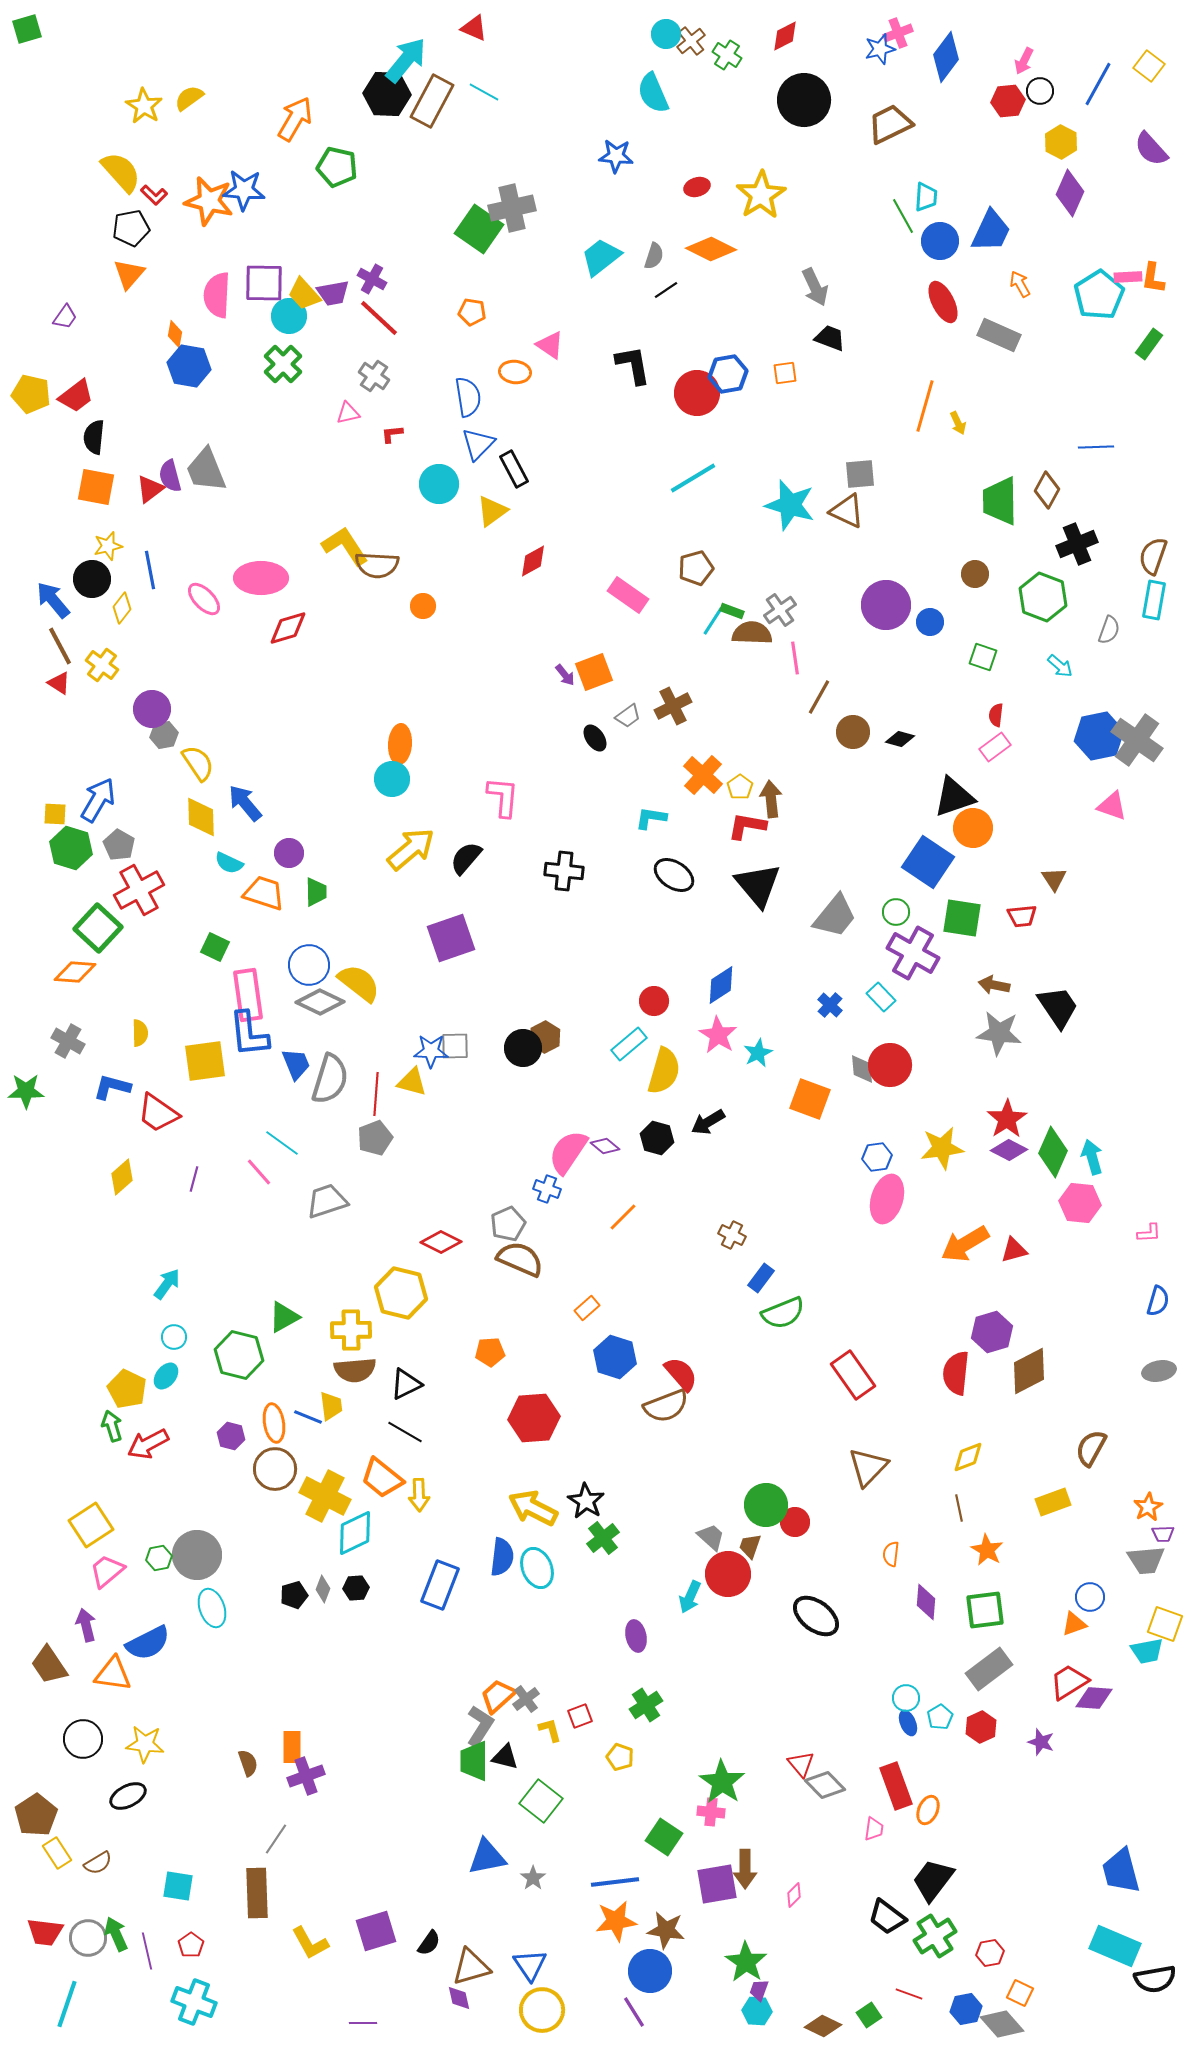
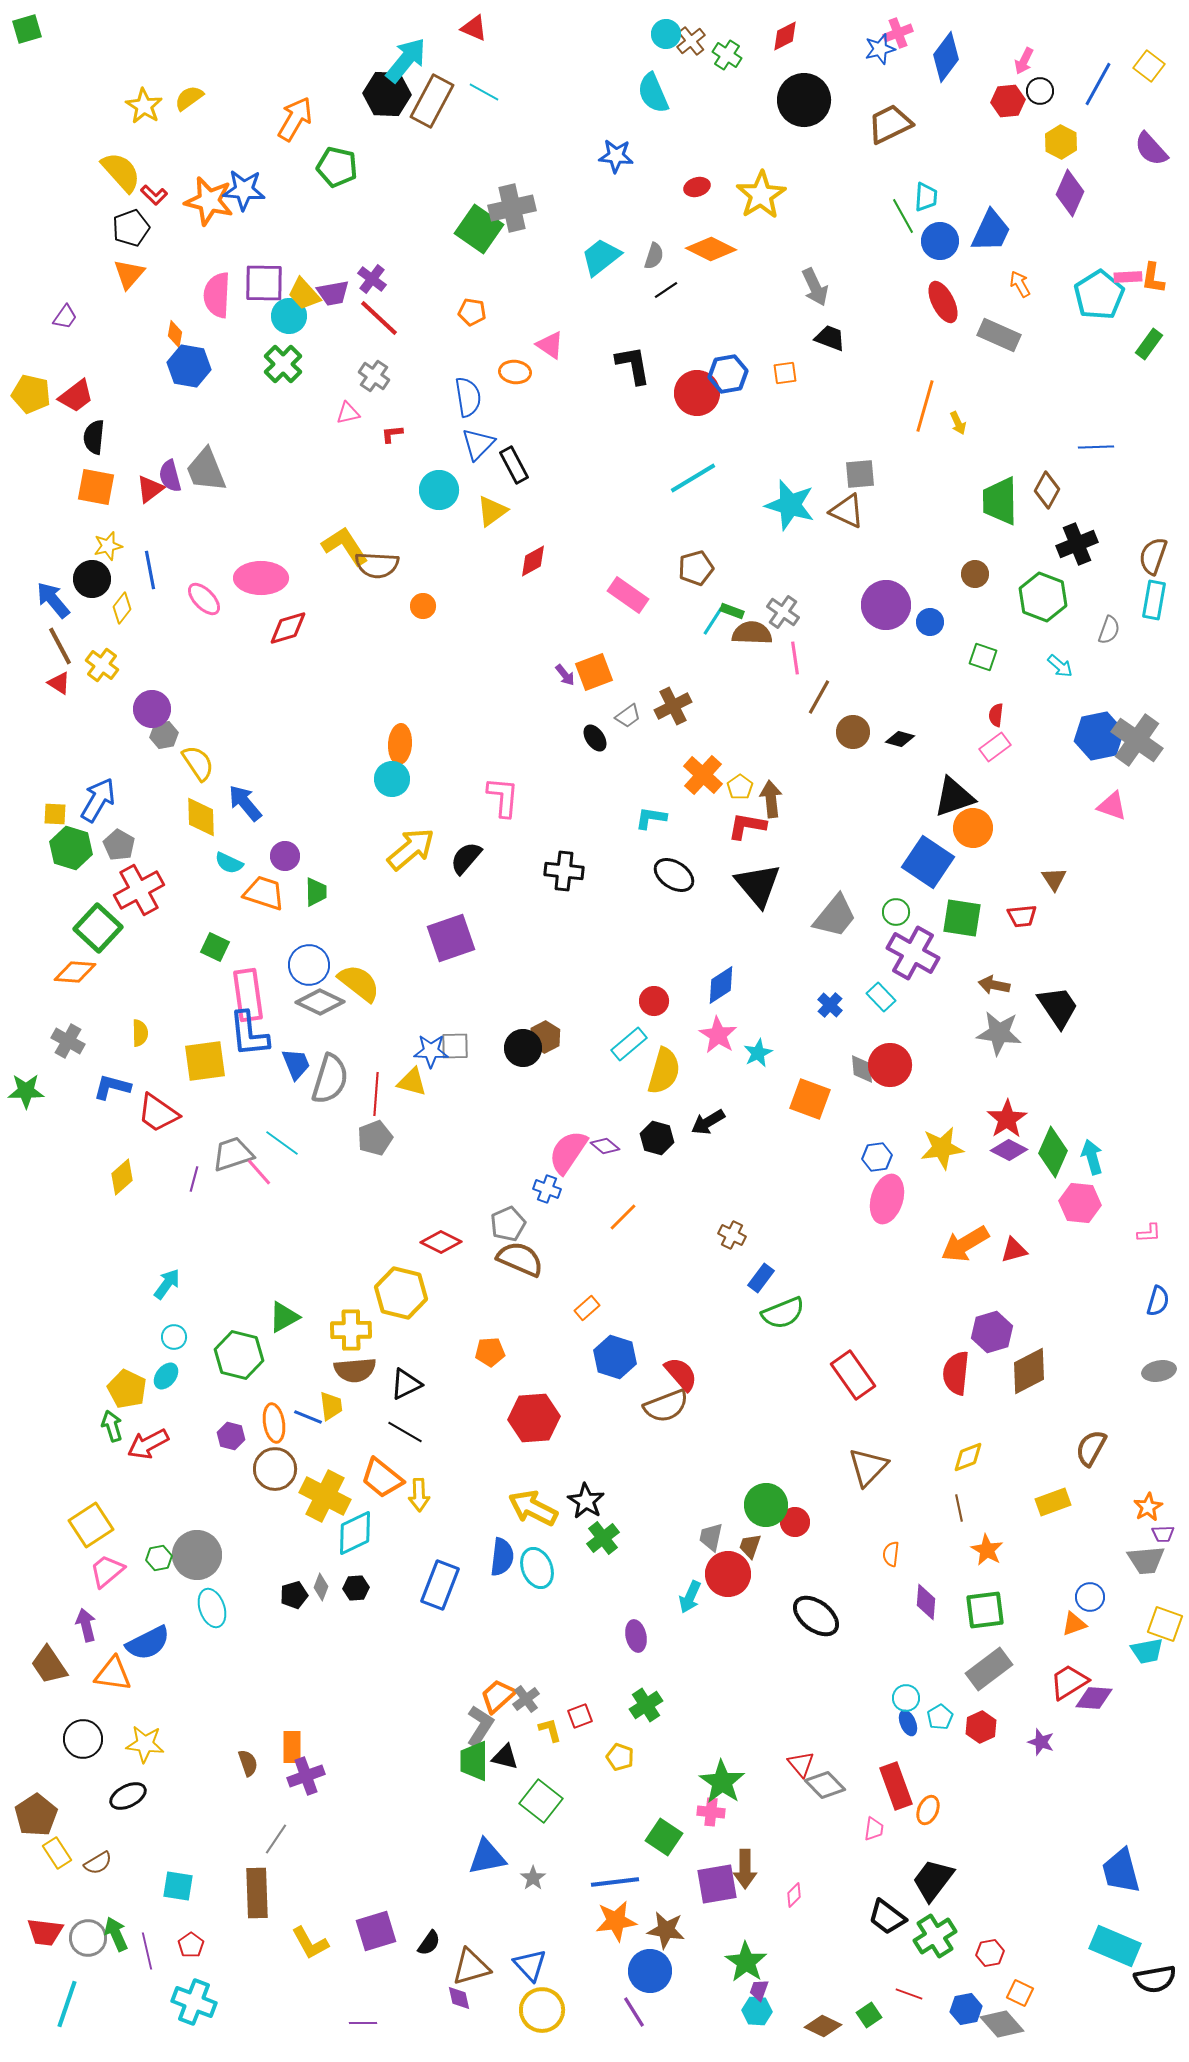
black pentagon at (131, 228): rotated 9 degrees counterclockwise
purple cross at (372, 279): rotated 8 degrees clockwise
black rectangle at (514, 469): moved 4 px up
cyan circle at (439, 484): moved 6 px down
gray cross at (780, 610): moved 3 px right, 2 px down; rotated 20 degrees counterclockwise
purple circle at (289, 853): moved 4 px left, 3 px down
gray trapezoid at (327, 1201): moved 94 px left, 47 px up
gray trapezoid at (711, 1537): rotated 120 degrees counterclockwise
gray diamond at (323, 1589): moved 2 px left, 2 px up
blue triangle at (530, 1965): rotated 9 degrees counterclockwise
